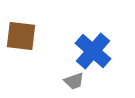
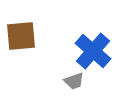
brown square: rotated 12 degrees counterclockwise
